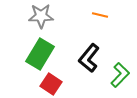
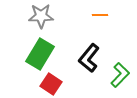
orange line: rotated 14 degrees counterclockwise
